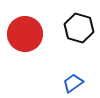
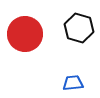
blue trapezoid: rotated 30 degrees clockwise
